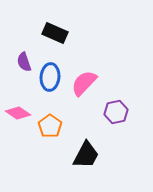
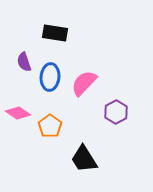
black rectangle: rotated 15 degrees counterclockwise
purple hexagon: rotated 15 degrees counterclockwise
black trapezoid: moved 2 px left, 4 px down; rotated 120 degrees clockwise
